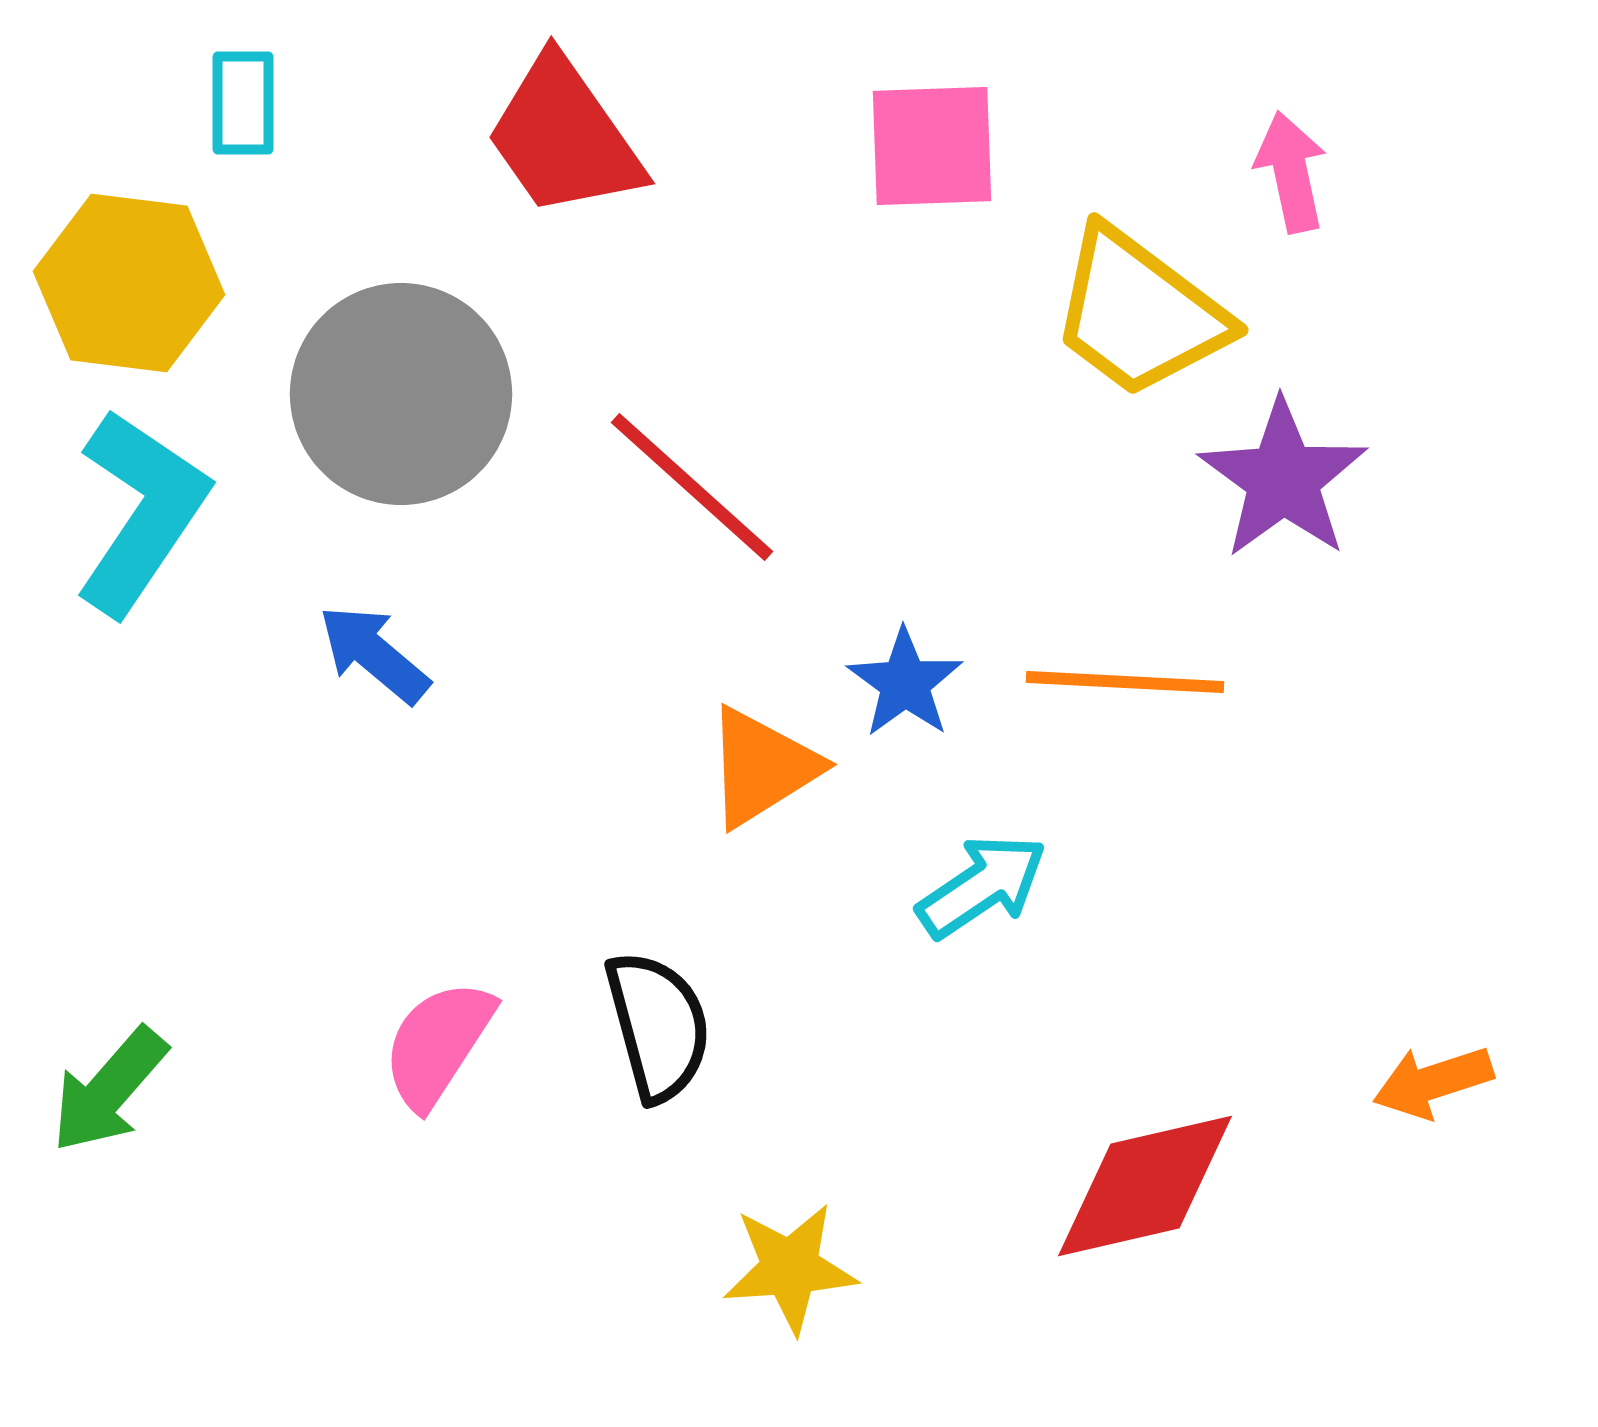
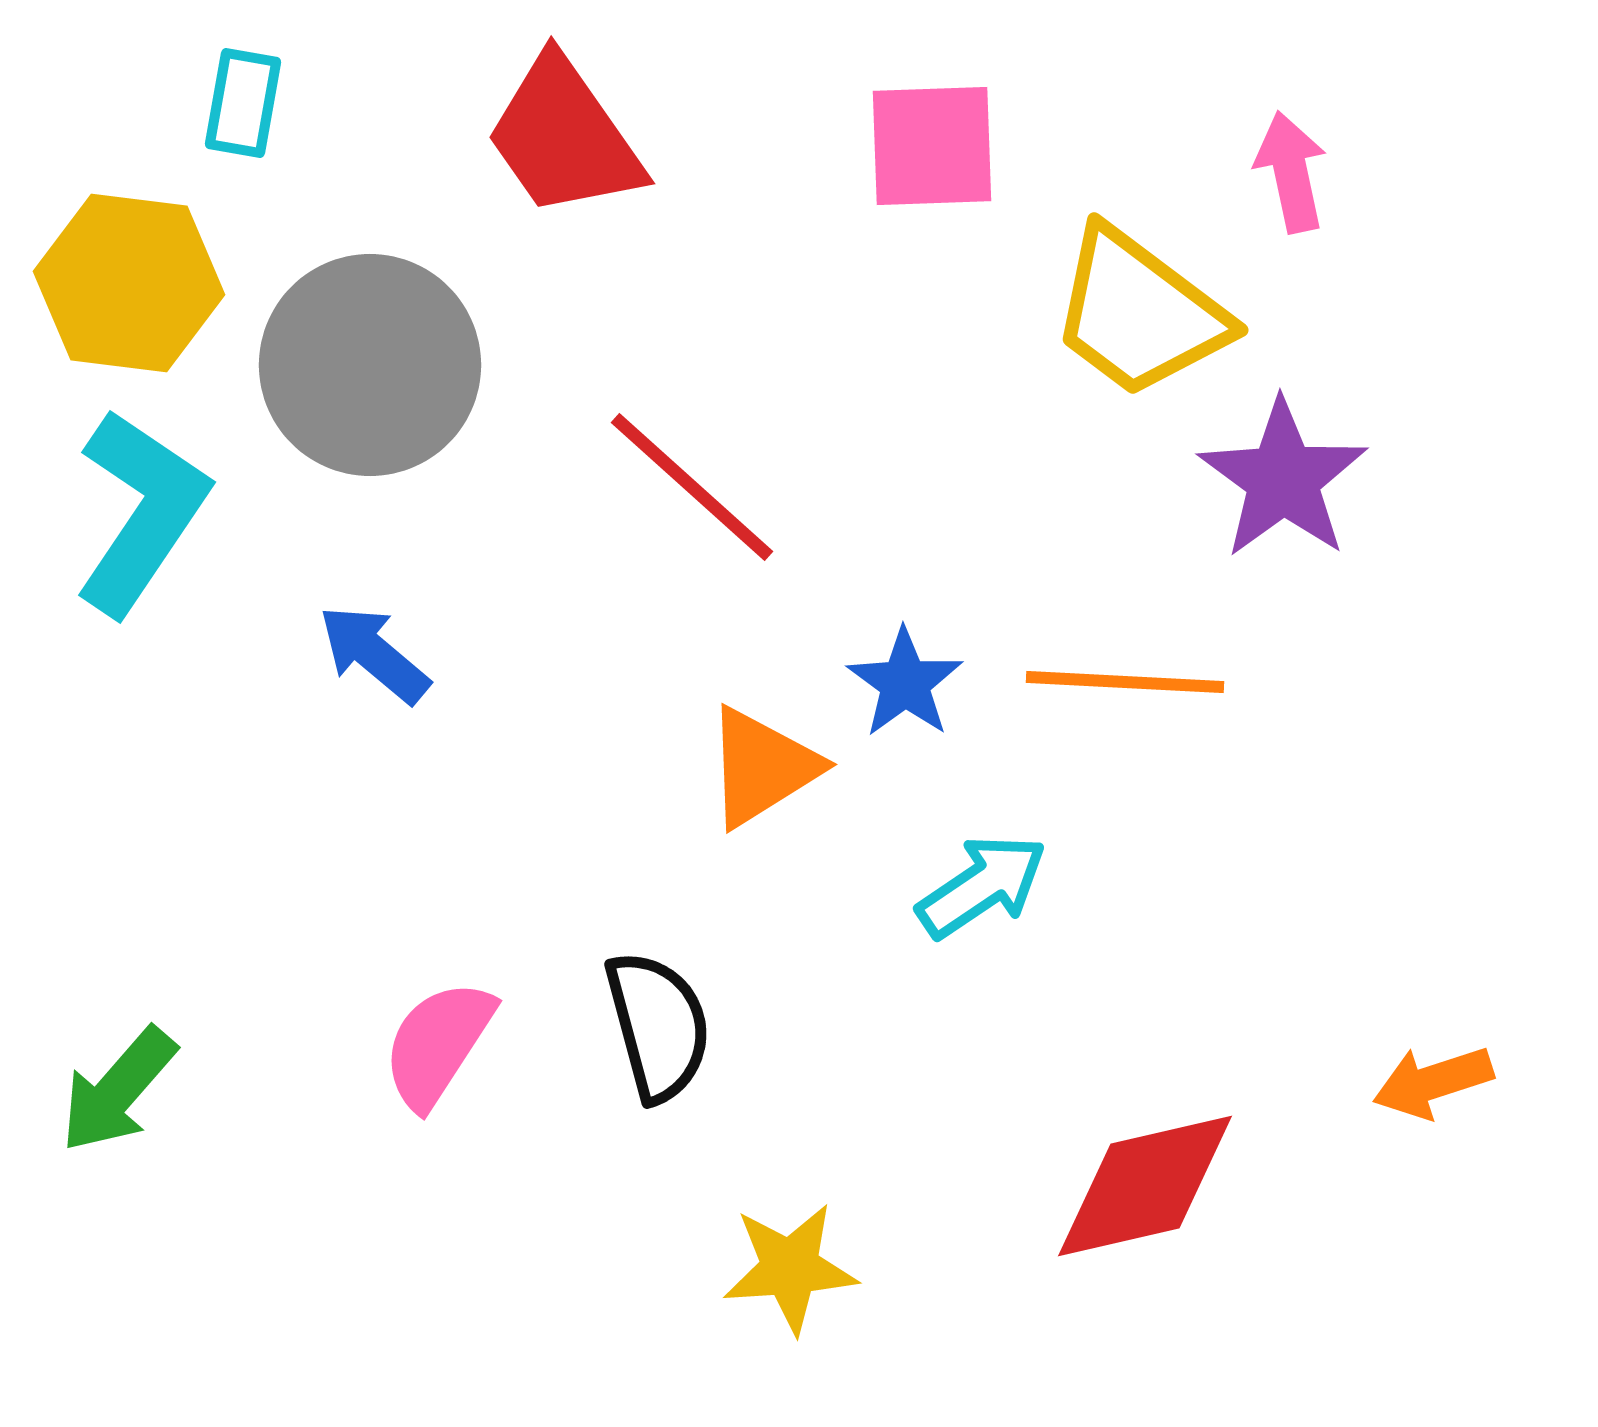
cyan rectangle: rotated 10 degrees clockwise
gray circle: moved 31 px left, 29 px up
green arrow: moved 9 px right
